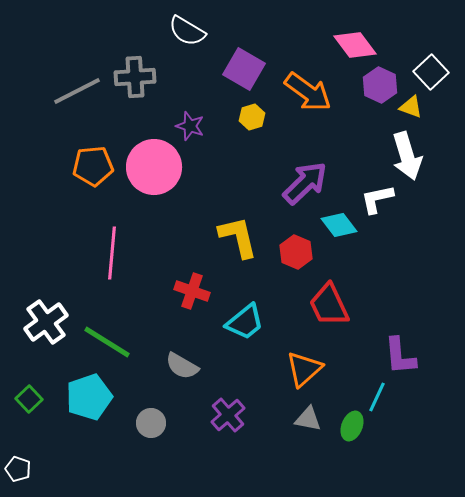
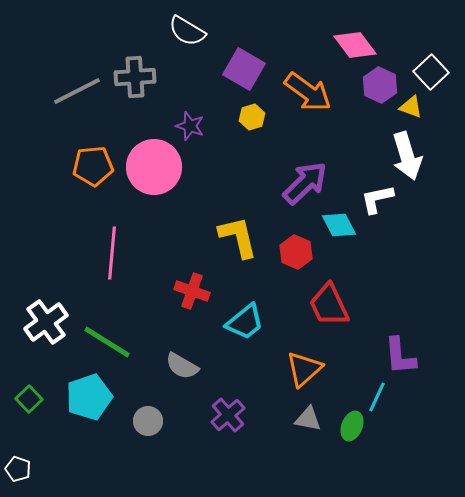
cyan diamond: rotated 9 degrees clockwise
gray circle: moved 3 px left, 2 px up
